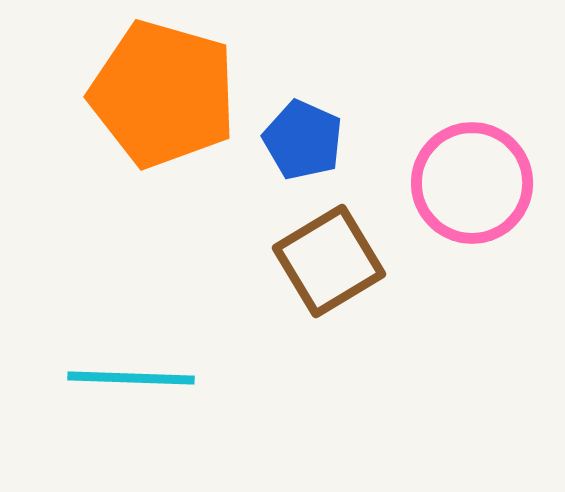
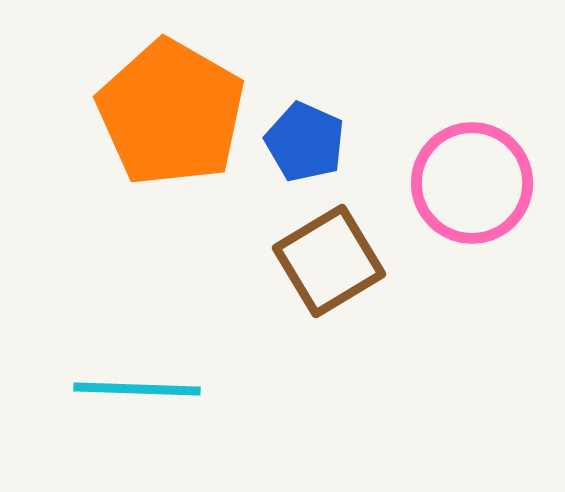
orange pentagon: moved 8 px right, 19 px down; rotated 14 degrees clockwise
blue pentagon: moved 2 px right, 2 px down
cyan line: moved 6 px right, 11 px down
